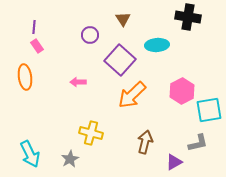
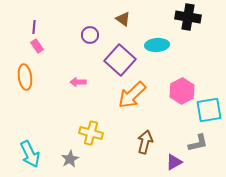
brown triangle: rotated 21 degrees counterclockwise
